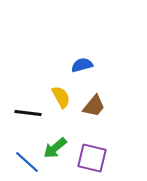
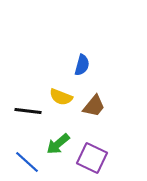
blue semicircle: rotated 120 degrees clockwise
yellow semicircle: rotated 140 degrees clockwise
black line: moved 2 px up
green arrow: moved 3 px right, 4 px up
purple square: rotated 12 degrees clockwise
